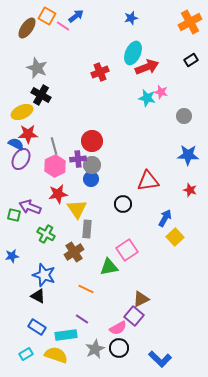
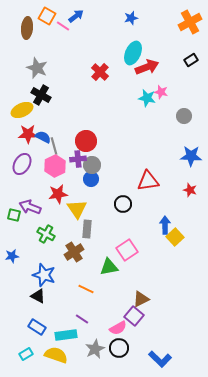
brown ellipse at (27, 28): rotated 30 degrees counterclockwise
red cross at (100, 72): rotated 24 degrees counterclockwise
yellow ellipse at (22, 112): moved 2 px up
red circle at (92, 141): moved 6 px left
blue semicircle at (16, 144): moved 27 px right, 7 px up
blue star at (188, 155): moved 3 px right, 1 px down
purple ellipse at (21, 159): moved 1 px right, 5 px down
blue arrow at (165, 218): moved 7 px down; rotated 30 degrees counterclockwise
